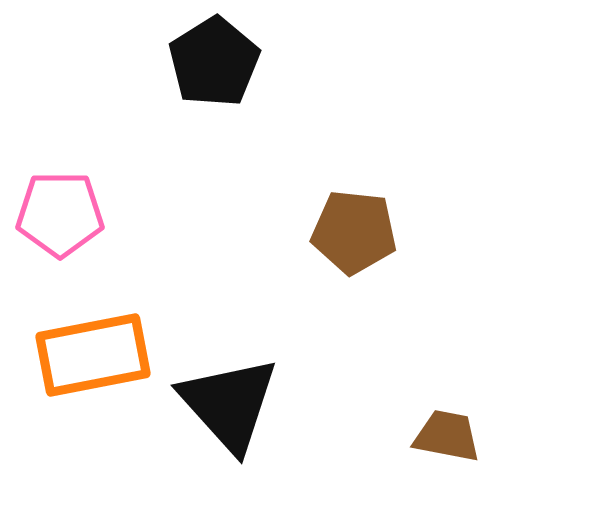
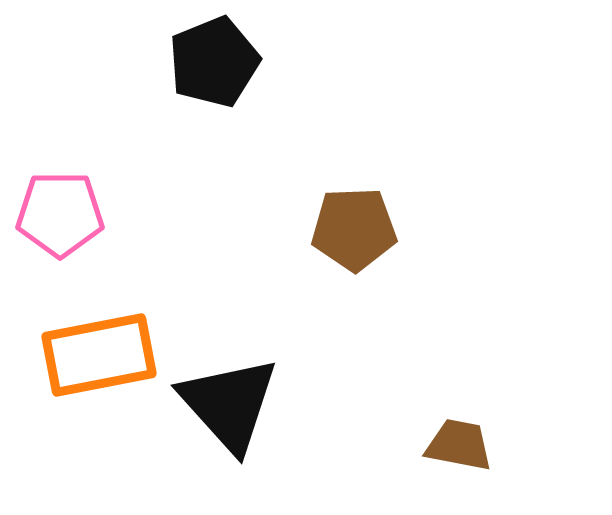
black pentagon: rotated 10 degrees clockwise
brown pentagon: moved 3 px up; rotated 8 degrees counterclockwise
orange rectangle: moved 6 px right
brown trapezoid: moved 12 px right, 9 px down
